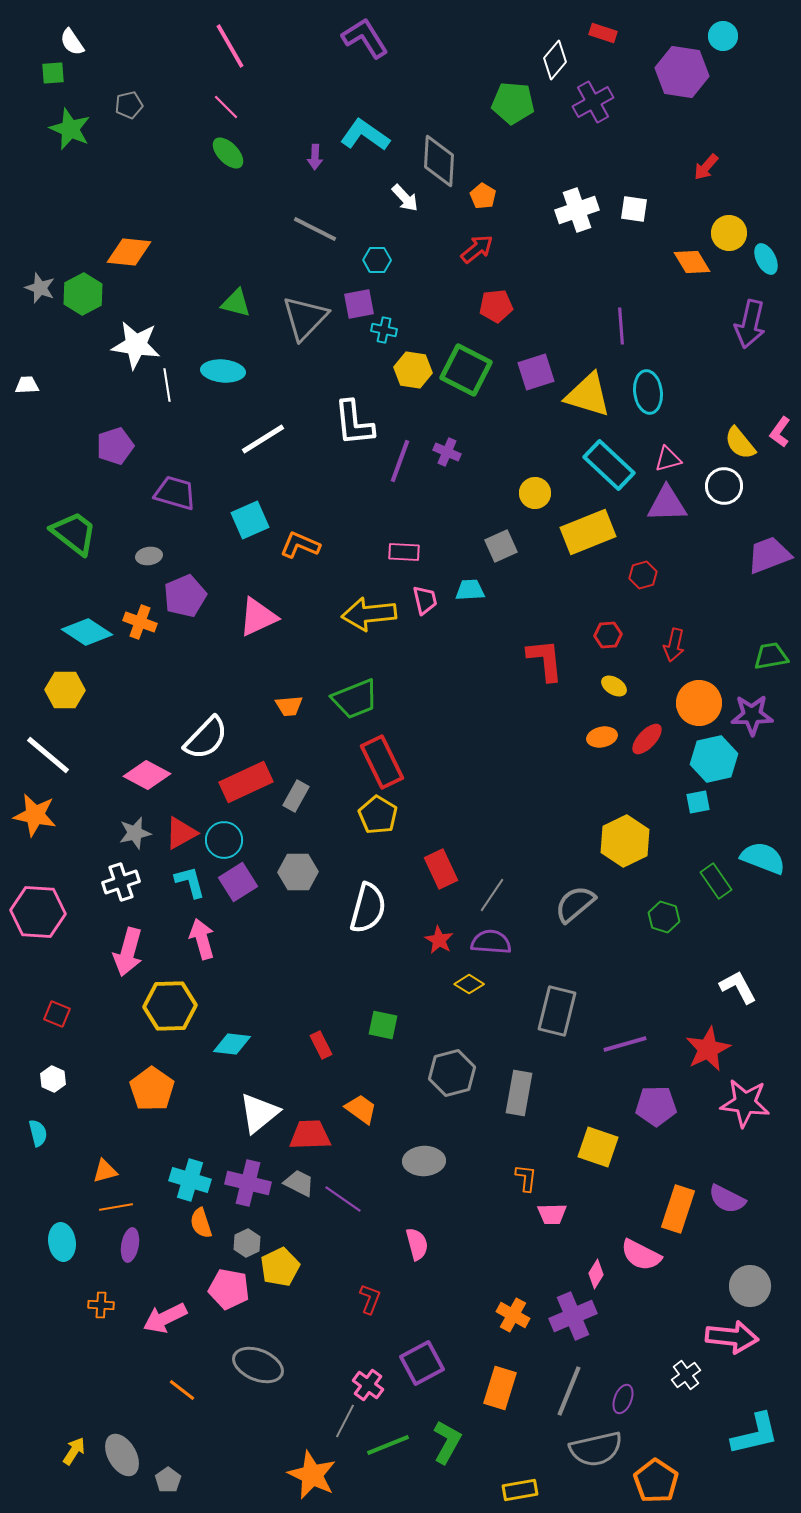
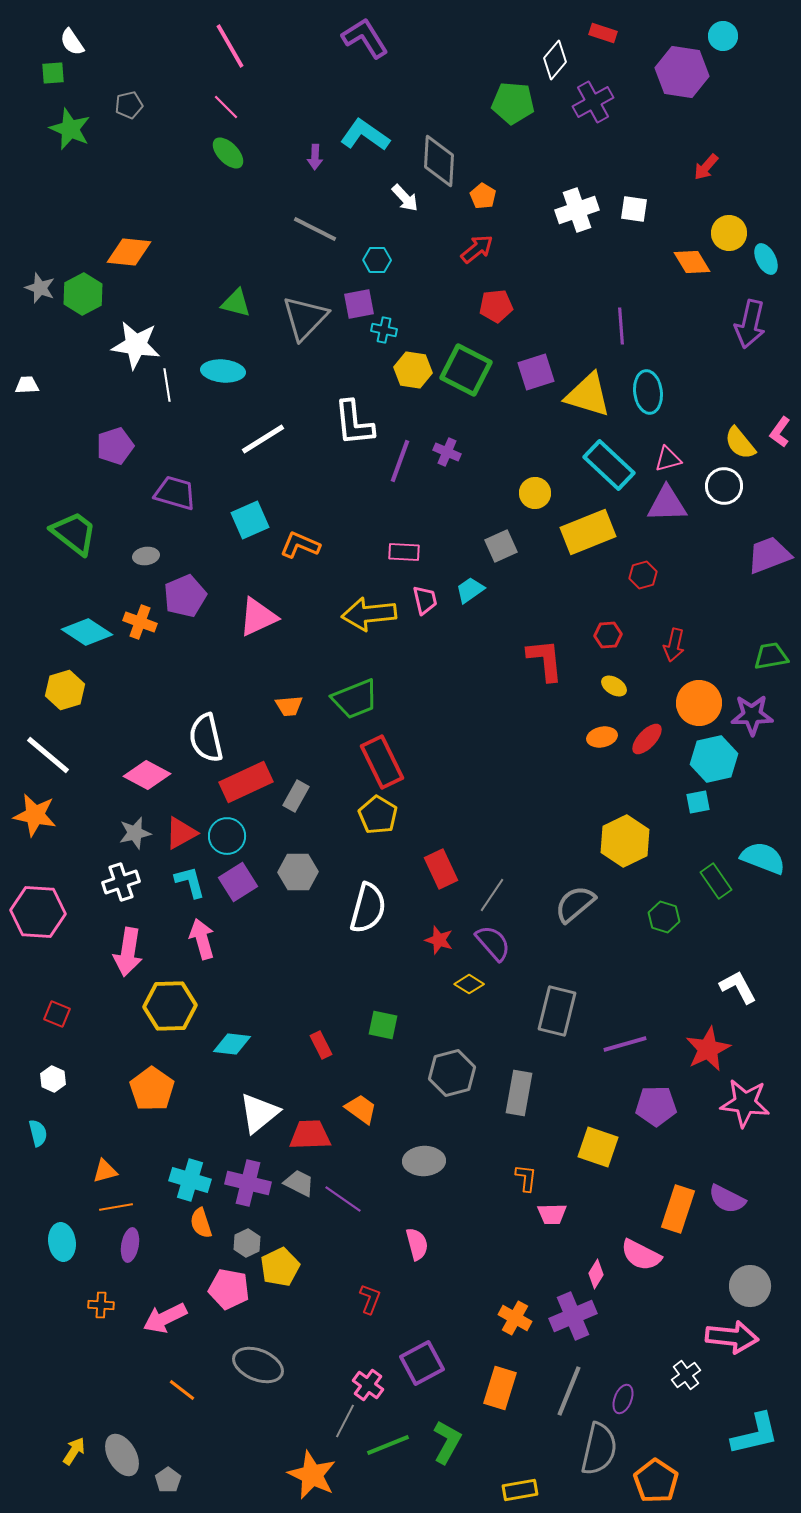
gray ellipse at (149, 556): moved 3 px left
cyan trapezoid at (470, 590): rotated 32 degrees counterclockwise
yellow hexagon at (65, 690): rotated 18 degrees counterclockwise
white semicircle at (206, 738): rotated 123 degrees clockwise
cyan circle at (224, 840): moved 3 px right, 4 px up
red star at (439, 940): rotated 12 degrees counterclockwise
purple semicircle at (491, 942): moved 2 px right, 1 px down; rotated 45 degrees clockwise
pink arrow at (128, 952): rotated 6 degrees counterclockwise
orange cross at (513, 1315): moved 2 px right, 3 px down
gray semicircle at (596, 1449): moved 3 px right; rotated 64 degrees counterclockwise
